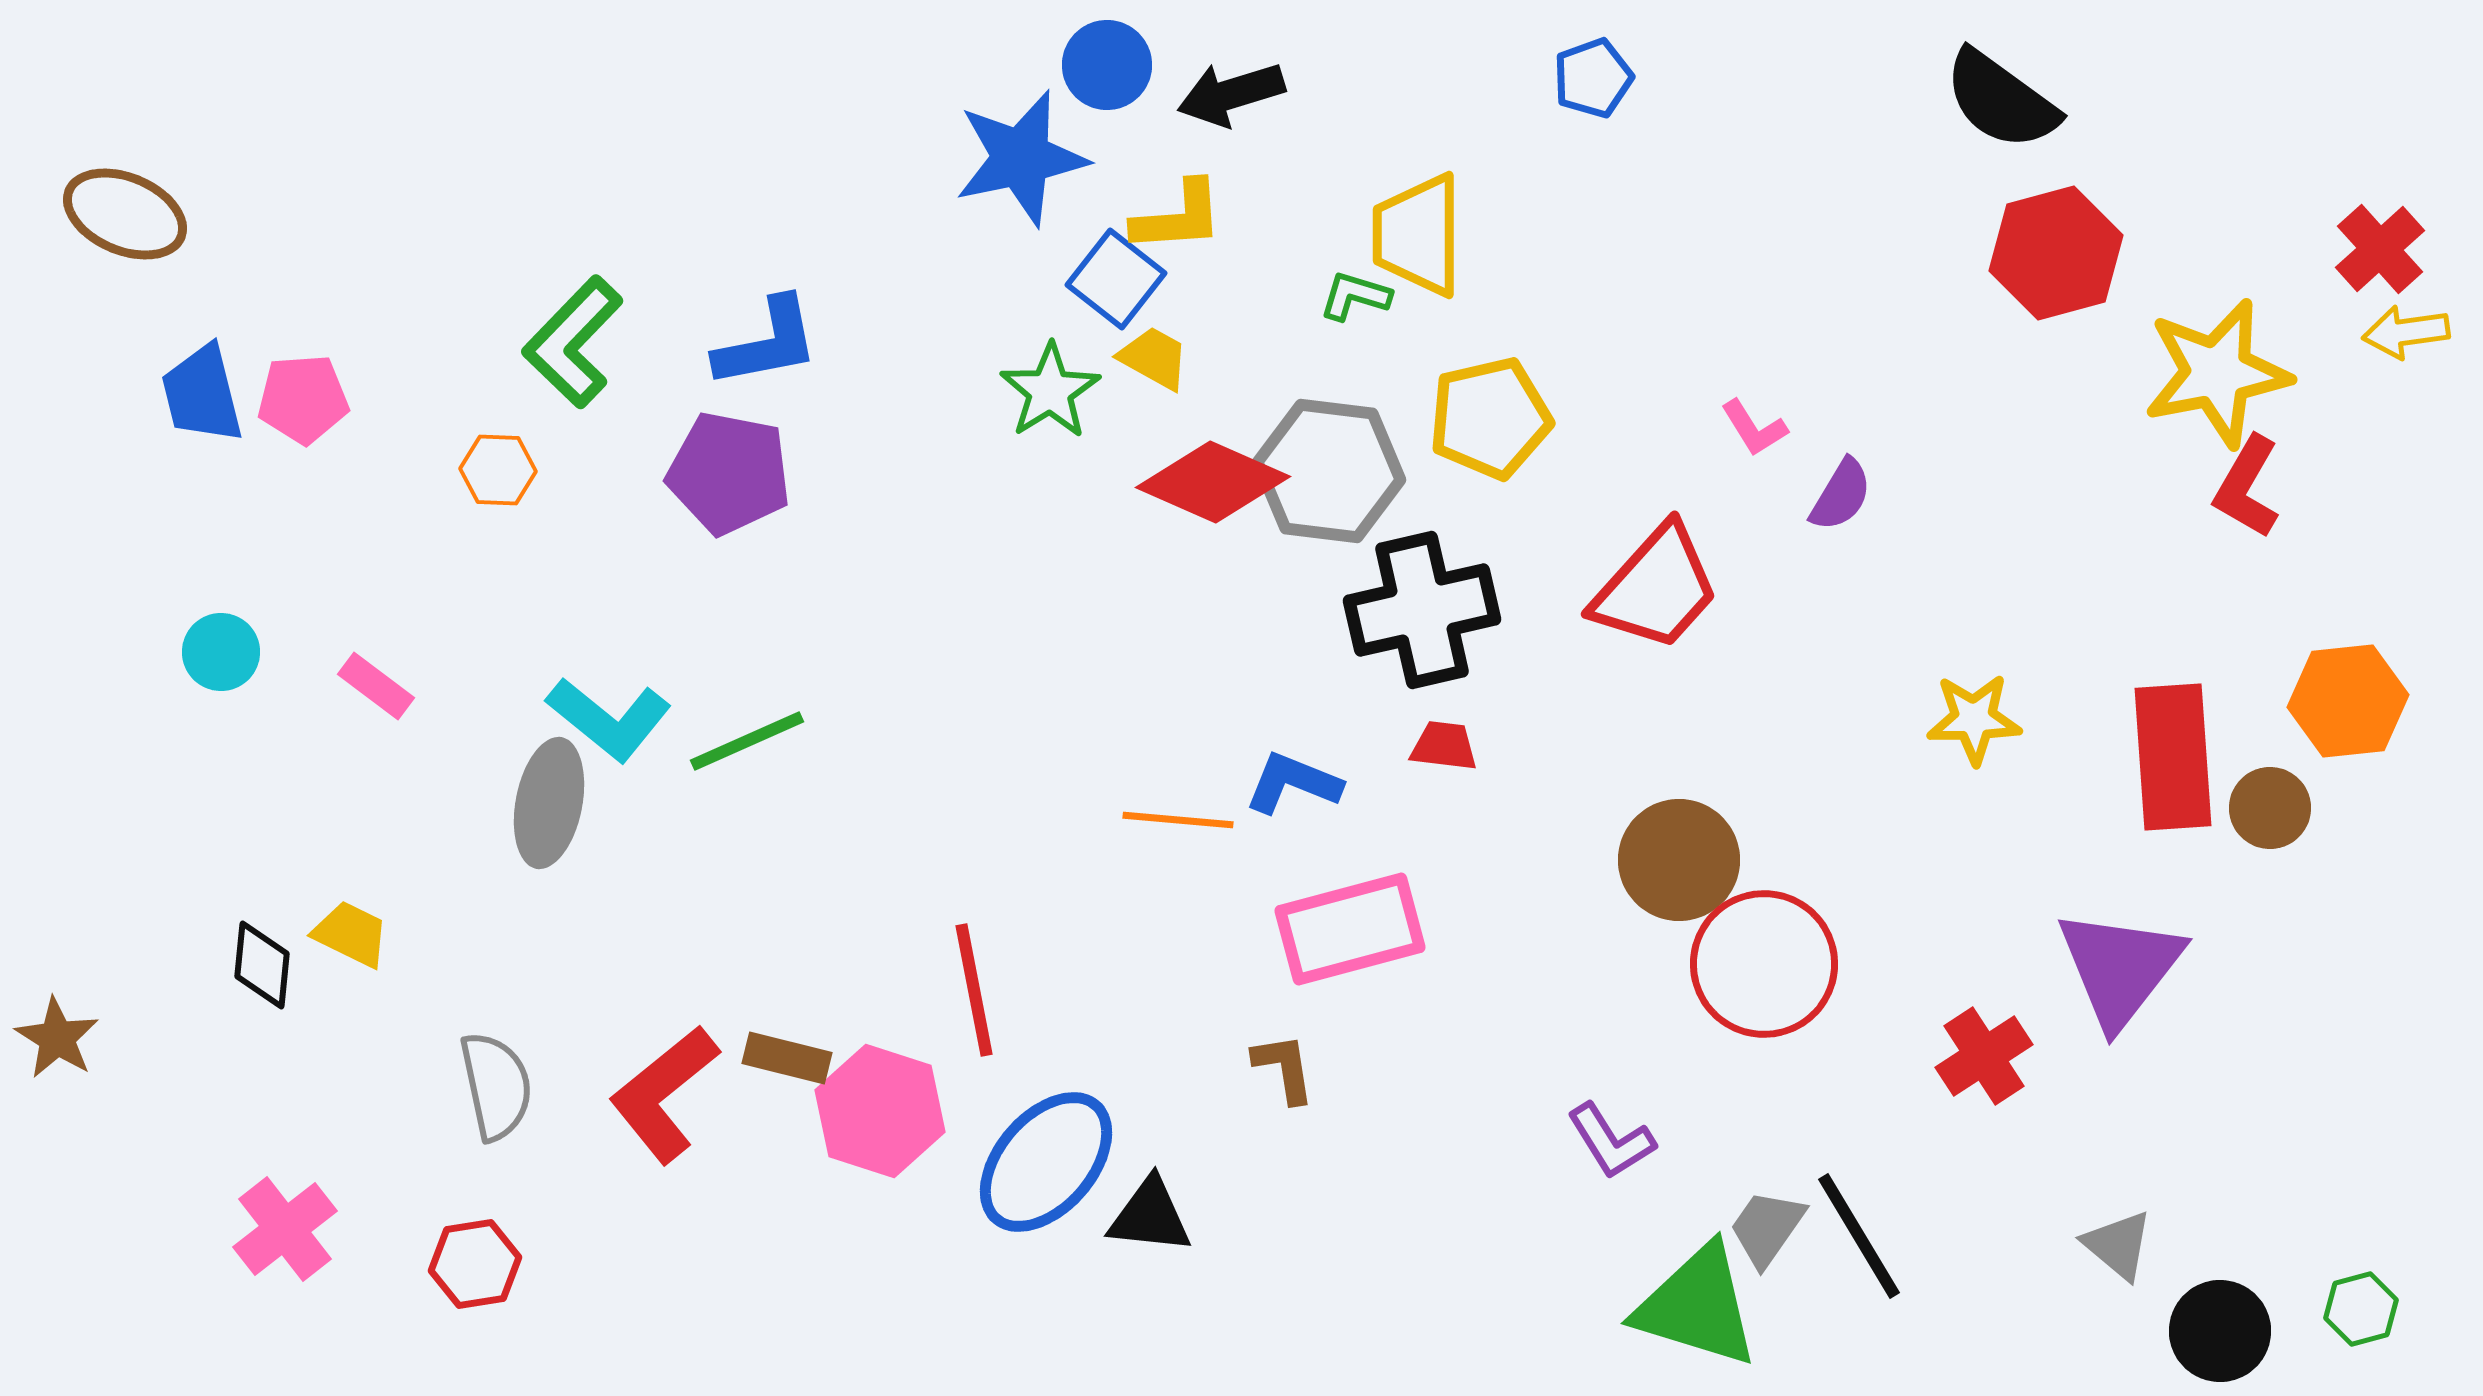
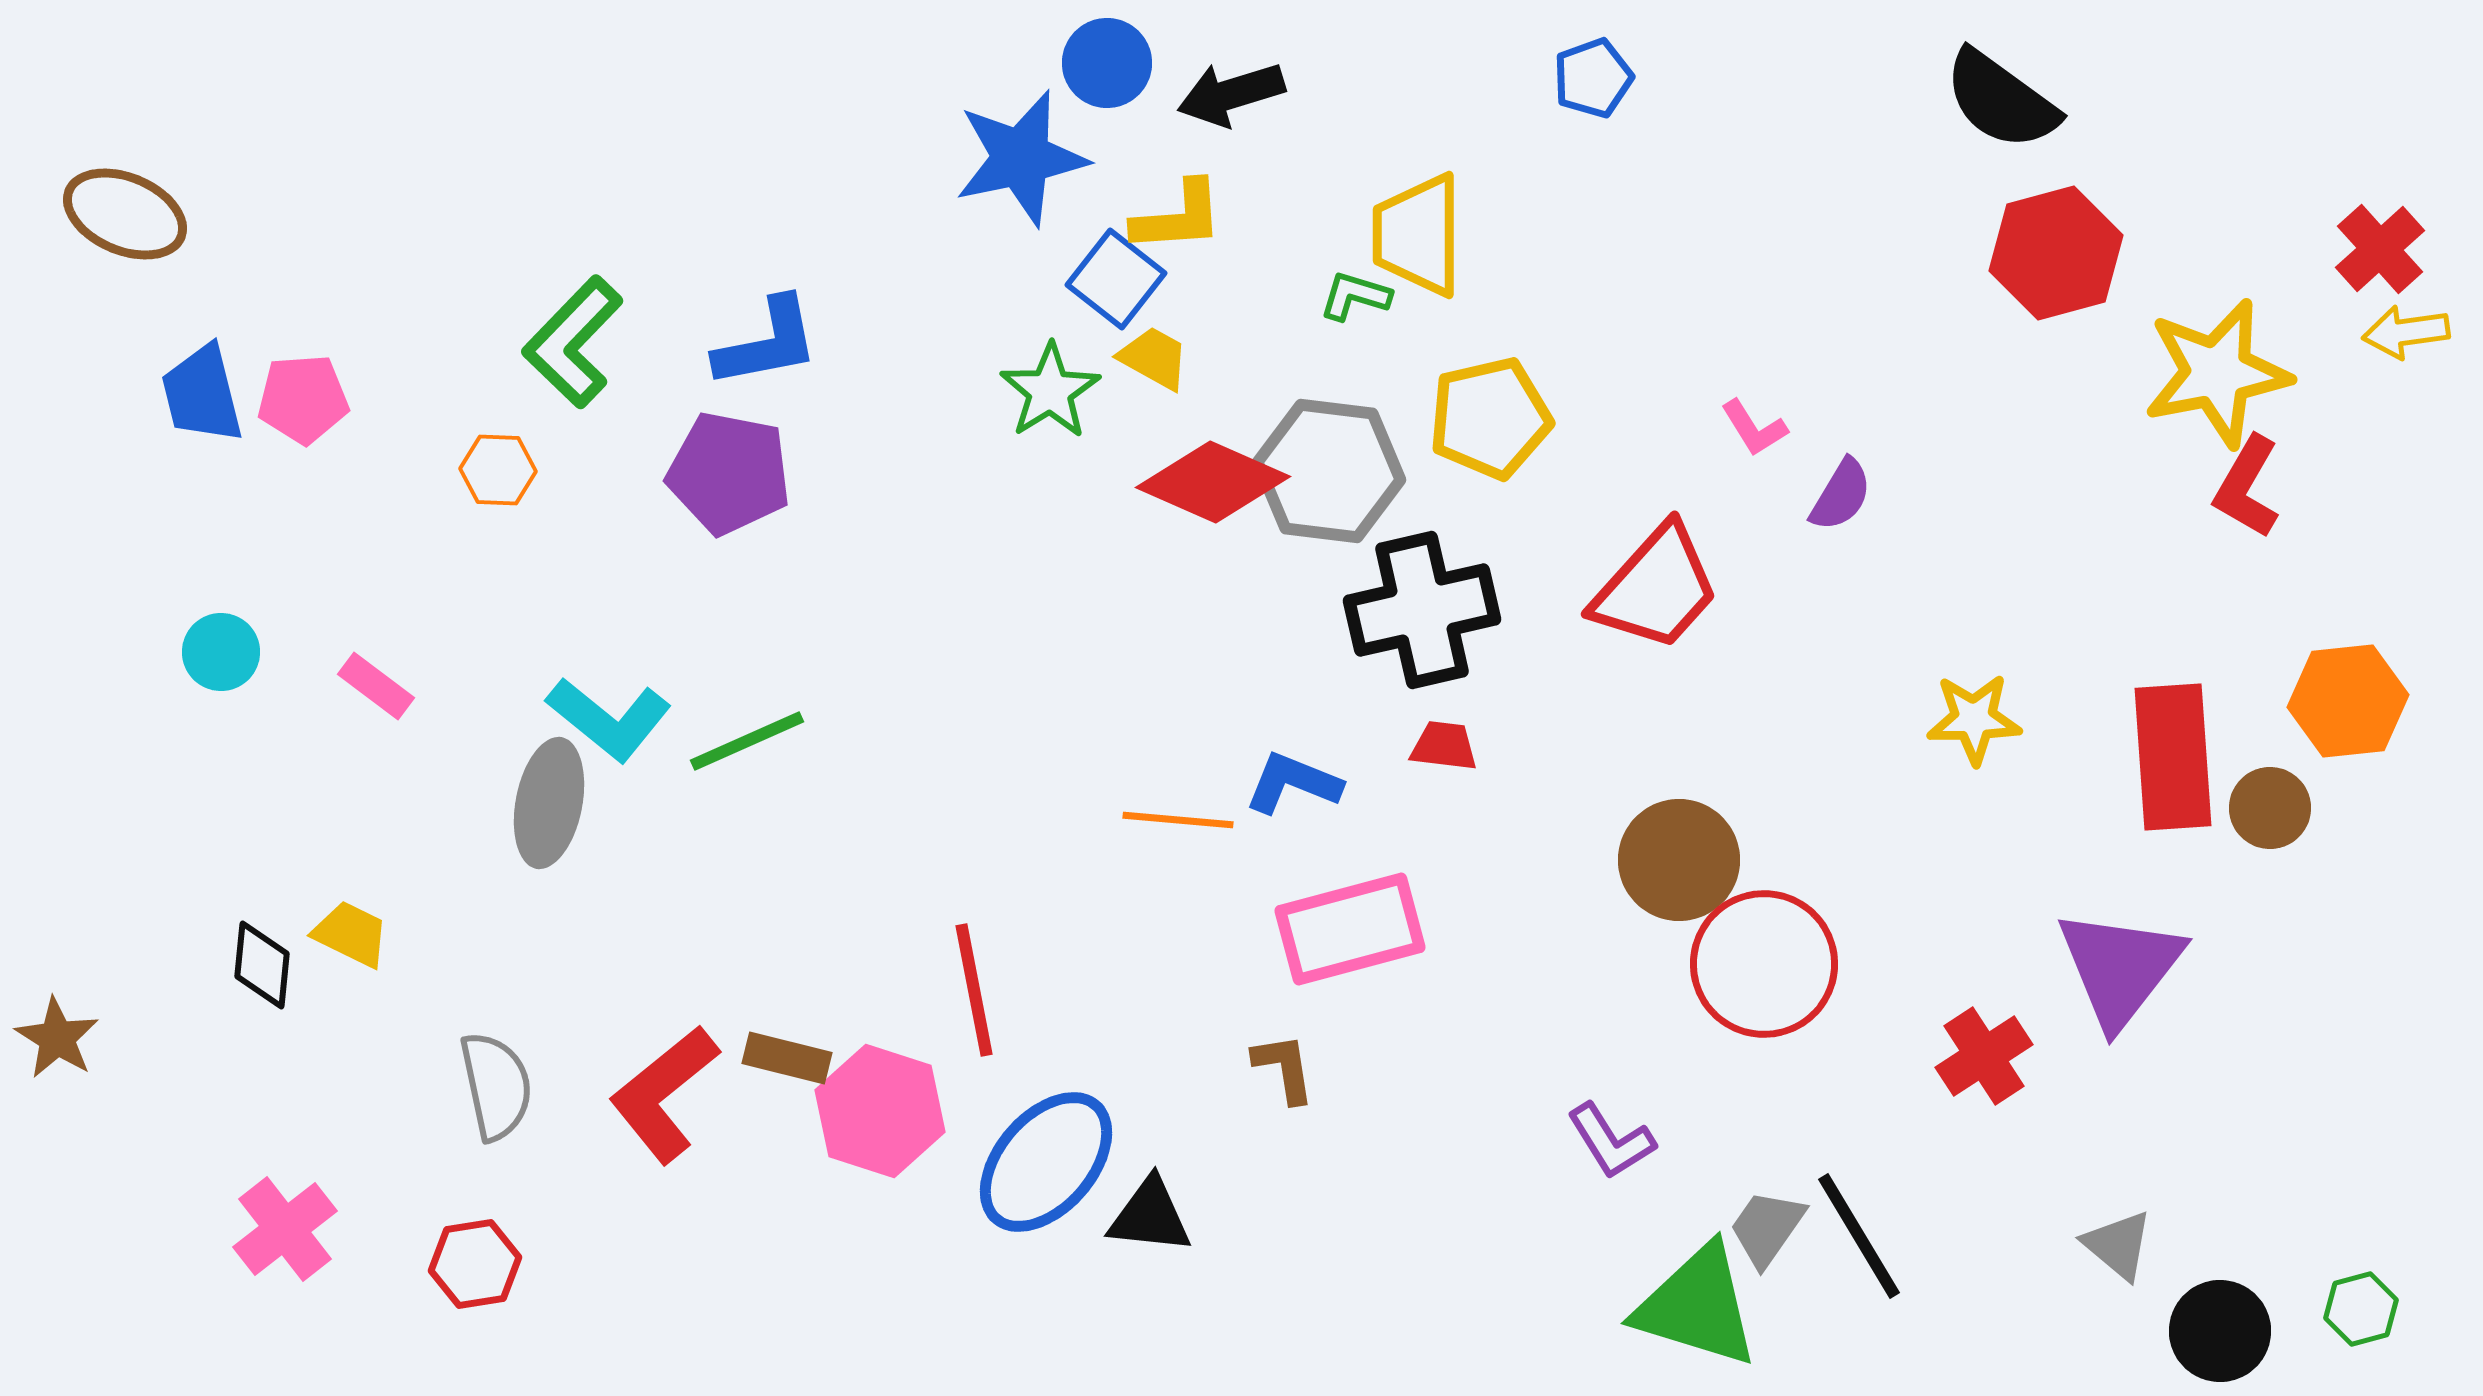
blue circle at (1107, 65): moved 2 px up
